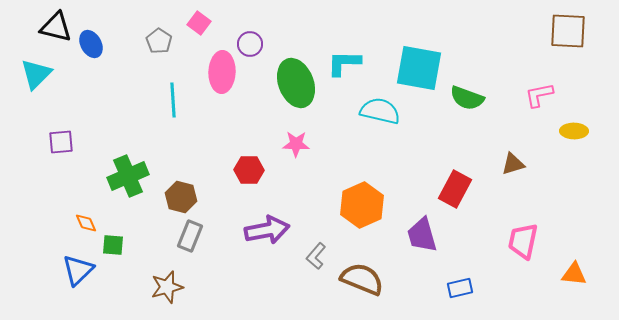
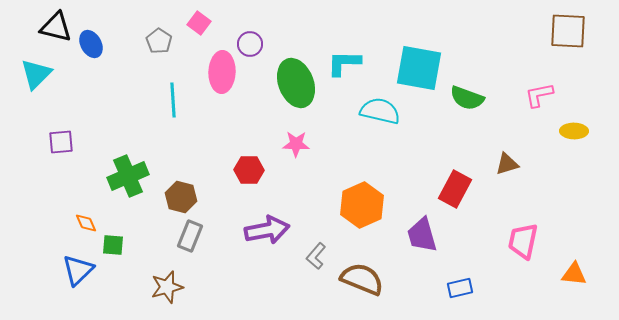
brown triangle: moved 6 px left
